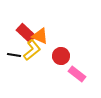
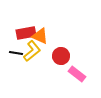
red rectangle: rotated 54 degrees counterclockwise
yellow L-shape: moved 1 px down
black line: moved 2 px right, 2 px up
